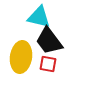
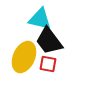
cyan triangle: moved 1 px right, 2 px down
yellow ellipse: moved 3 px right; rotated 16 degrees clockwise
